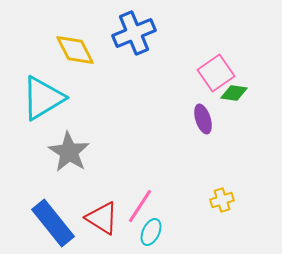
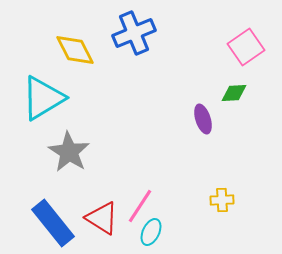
pink square: moved 30 px right, 26 px up
green diamond: rotated 12 degrees counterclockwise
yellow cross: rotated 15 degrees clockwise
